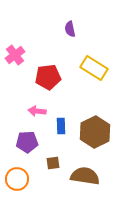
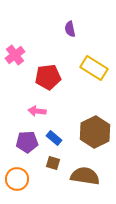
blue rectangle: moved 7 px left, 12 px down; rotated 49 degrees counterclockwise
brown square: rotated 24 degrees clockwise
